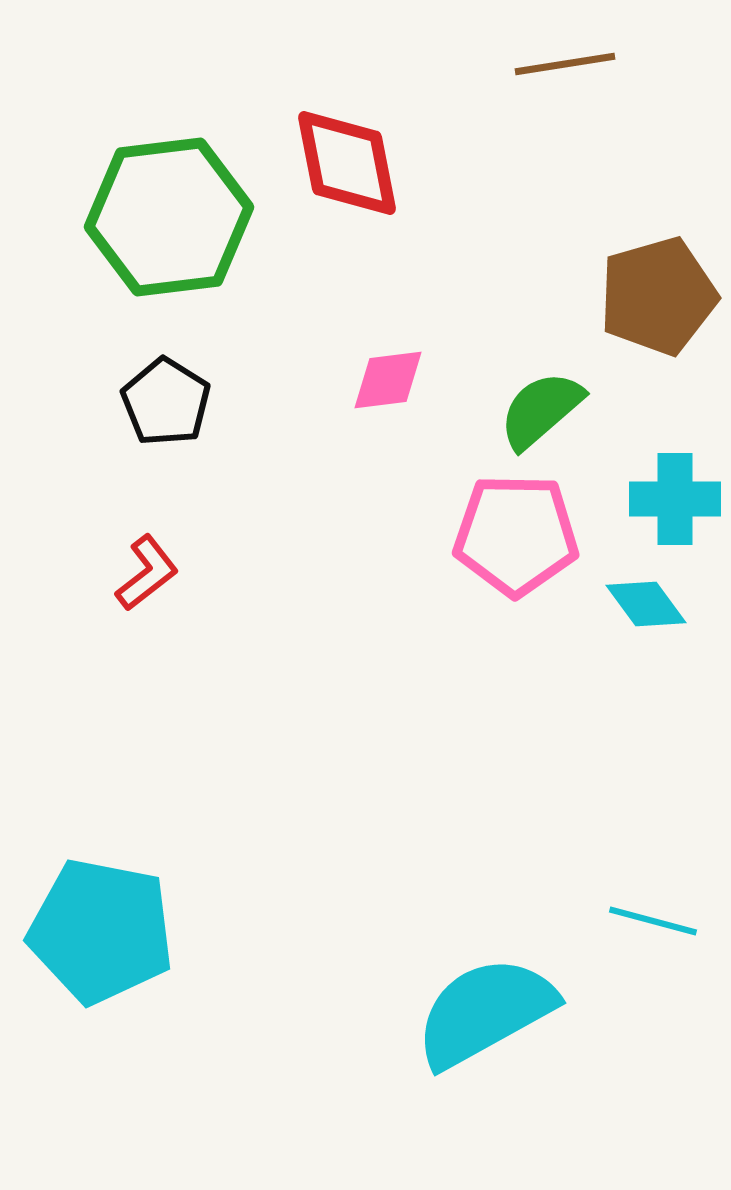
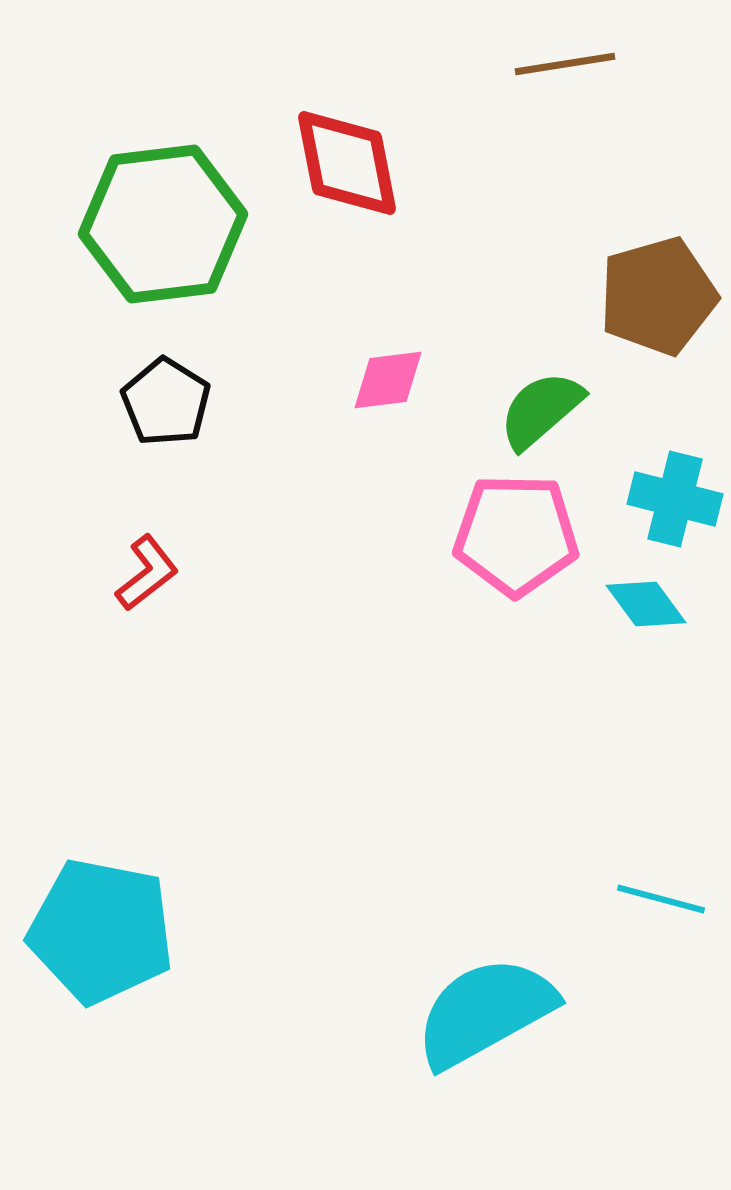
green hexagon: moved 6 px left, 7 px down
cyan cross: rotated 14 degrees clockwise
cyan line: moved 8 px right, 22 px up
